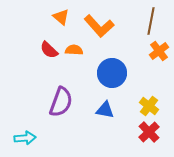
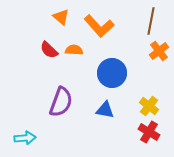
red cross: rotated 15 degrees counterclockwise
